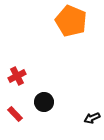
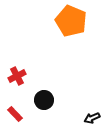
black circle: moved 2 px up
